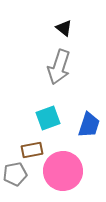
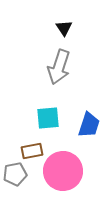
black triangle: rotated 18 degrees clockwise
cyan square: rotated 15 degrees clockwise
brown rectangle: moved 1 px down
